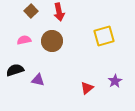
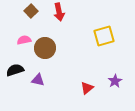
brown circle: moved 7 px left, 7 px down
